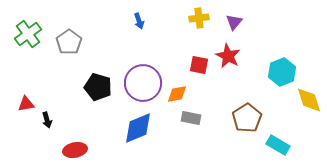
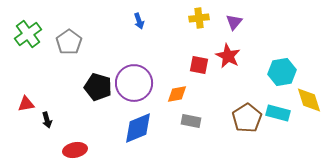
cyan hexagon: rotated 12 degrees clockwise
purple circle: moved 9 px left
gray rectangle: moved 3 px down
cyan rectangle: moved 32 px up; rotated 15 degrees counterclockwise
